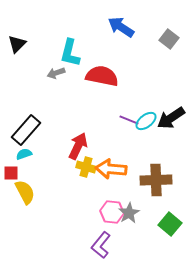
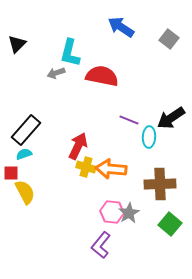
cyan ellipse: moved 3 px right, 16 px down; rotated 50 degrees counterclockwise
brown cross: moved 4 px right, 4 px down
